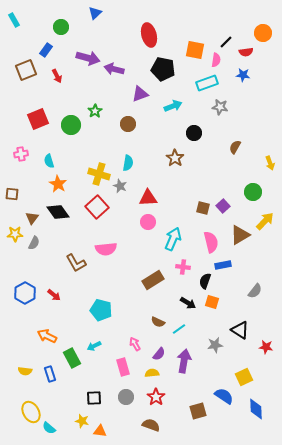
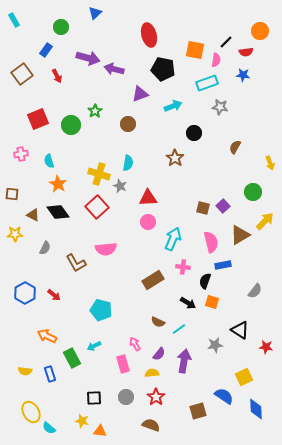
orange circle at (263, 33): moved 3 px left, 2 px up
brown square at (26, 70): moved 4 px left, 4 px down; rotated 15 degrees counterclockwise
brown triangle at (32, 218): moved 1 px right, 3 px up; rotated 40 degrees counterclockwise
gray semicircle at (34, 243): moved 11 px right, 5 px down
pink rectangle at (123, 367): moved 3 px up
